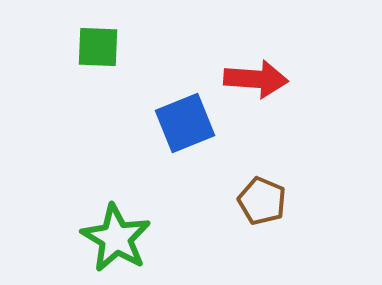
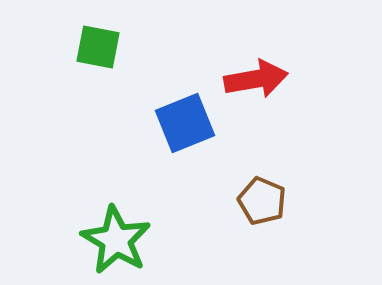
green square: rotated 9 degrees clockwise
red arrow: rotated 14 degrees counterclockwise
green star: moved 2 px down
